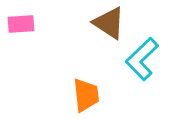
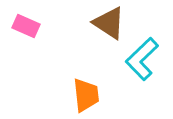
pink rectangle: moved 5 px right, 2 px down; rotated 28 degrees clockwise
